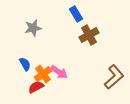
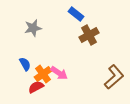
blue rectangle: rotated 21 degrees counterclockwise
pink arrow: moved 1 px down
